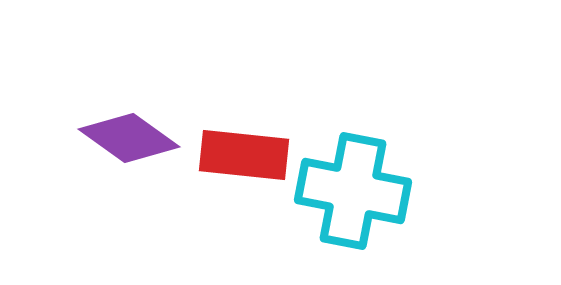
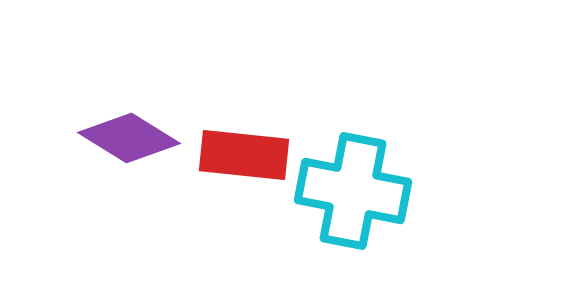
purple diamond: rotated 4 degrees counterclockwise
